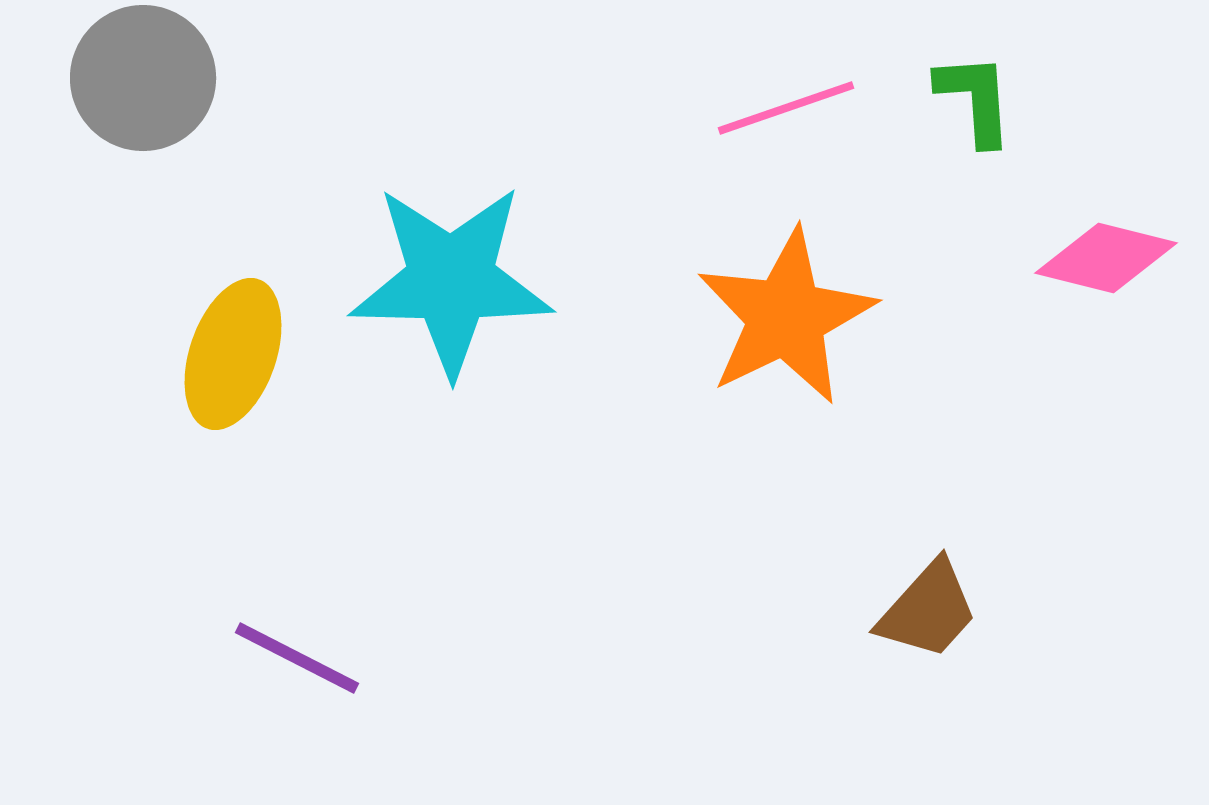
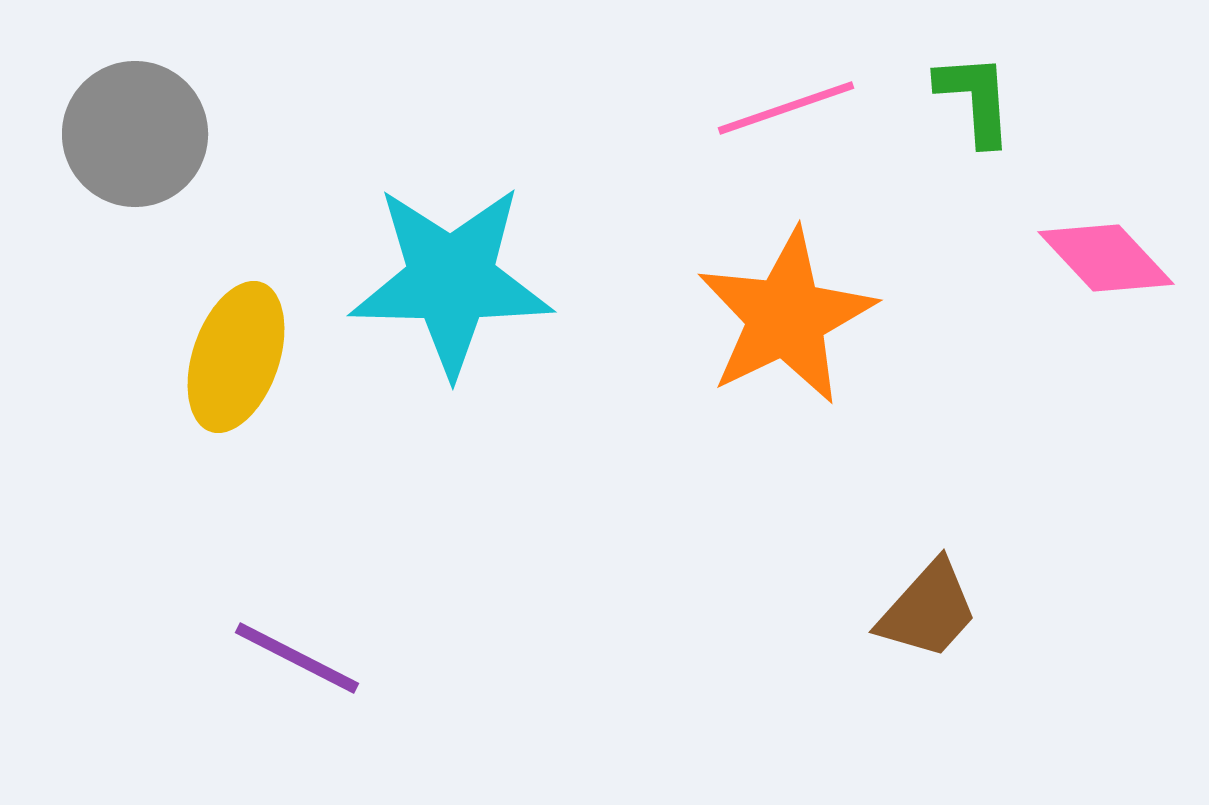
gray circle: moved 8 px left, 56 px down
pink diamond: rotated 33 degrees clockwise
yellow ellipse: moved 3 px right, 3 px down
